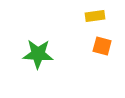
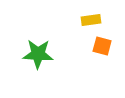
yellow rectangle: moved 4 px left, 4 px down
